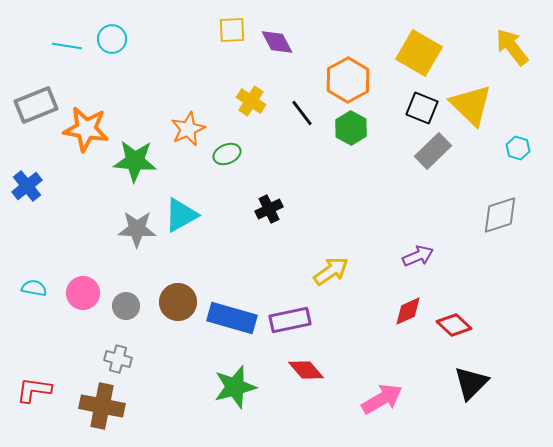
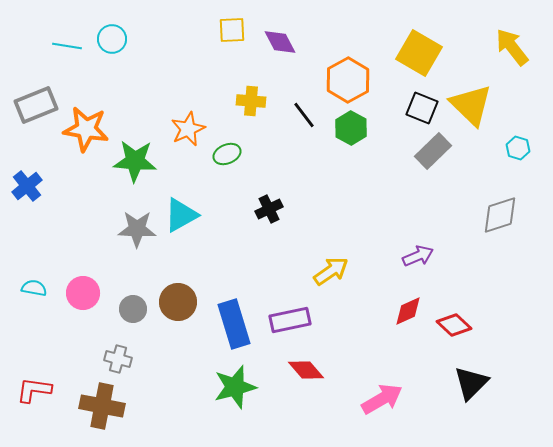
purple diamond at (277, 42): moved 3 px right
yellow cross at (251, 101): rotated 28 degrees counterclockwise
black line at (302, 113): moved 2 px right, 2 px down
gray circle at (126, 306): moved 7 px right, 3 px down
blue rectangle at (232, 318): moved 2 px right, 6 px down; rotated 57 degrees clockwise
